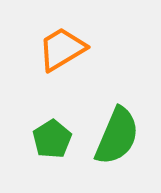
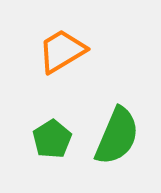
orange trapezoid: moved 2 px down
